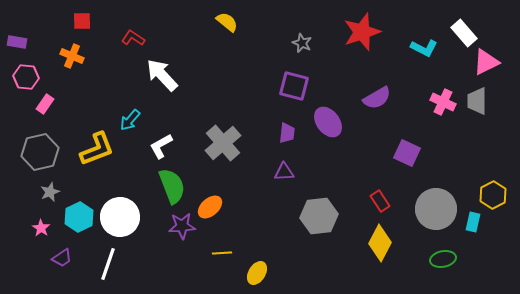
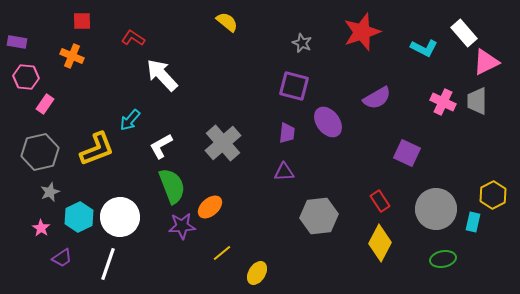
yellow line at (222, 253): rotated 36 degrees counterclockwise
